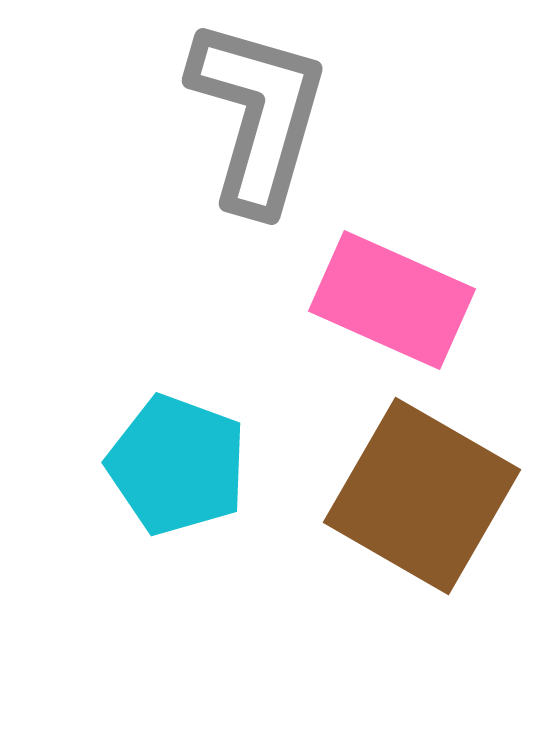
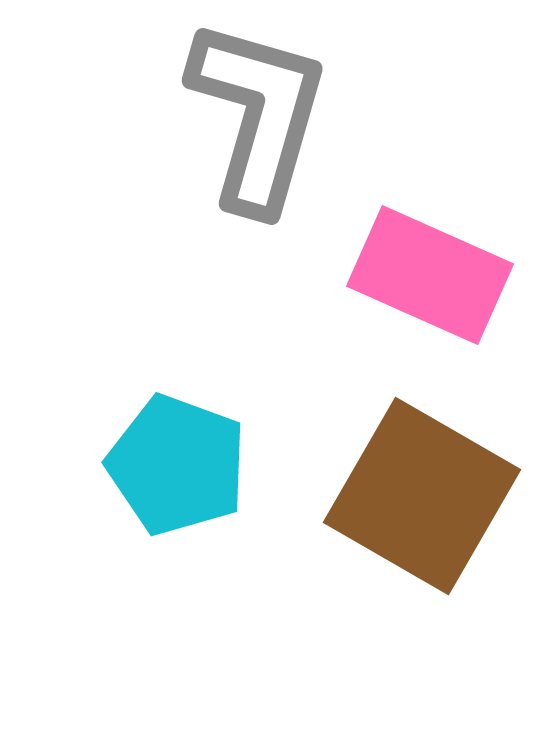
pink rectangle: moved 38 px right, 25 px up
